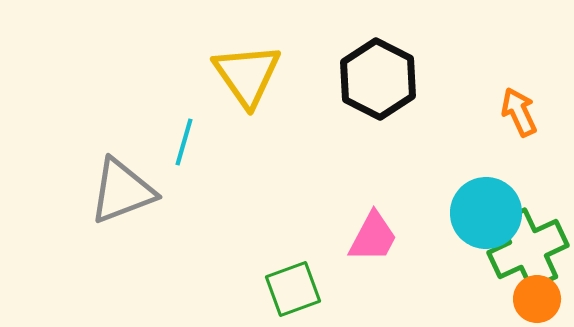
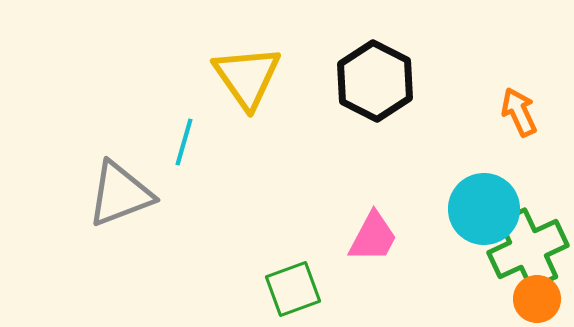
yellow triangle: moved 2 px down
black hexagon: moved 3 px left, 2 px down
gray triangle: moved 2 px left, 3 px down
cyan circle: moved 2 px left, 4 px up
